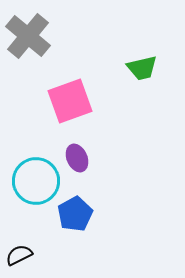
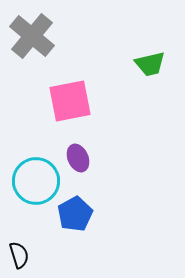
gray cross: moved 4 px right
green trapezoid: moved 8 px right, 4 px up
pink square: rotated 9 degrees clockwise
purple ellipse: moved 1 px right
black semicircle: rotated 100 degrees clockwise
